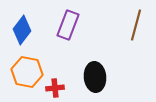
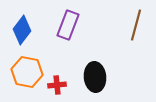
red cross: moved 2 px right, 3 px up
